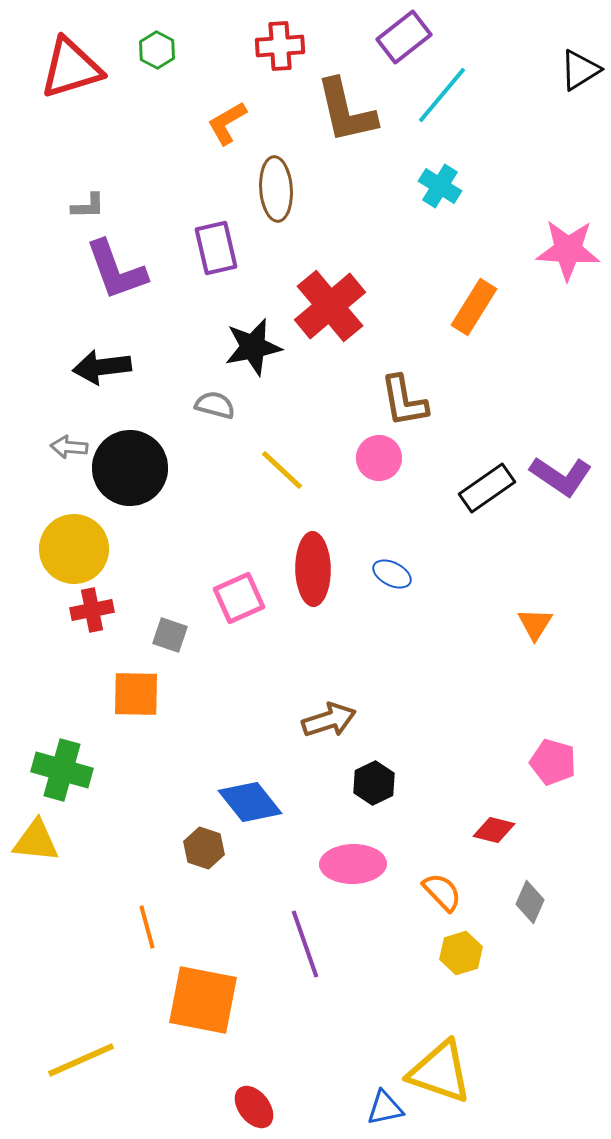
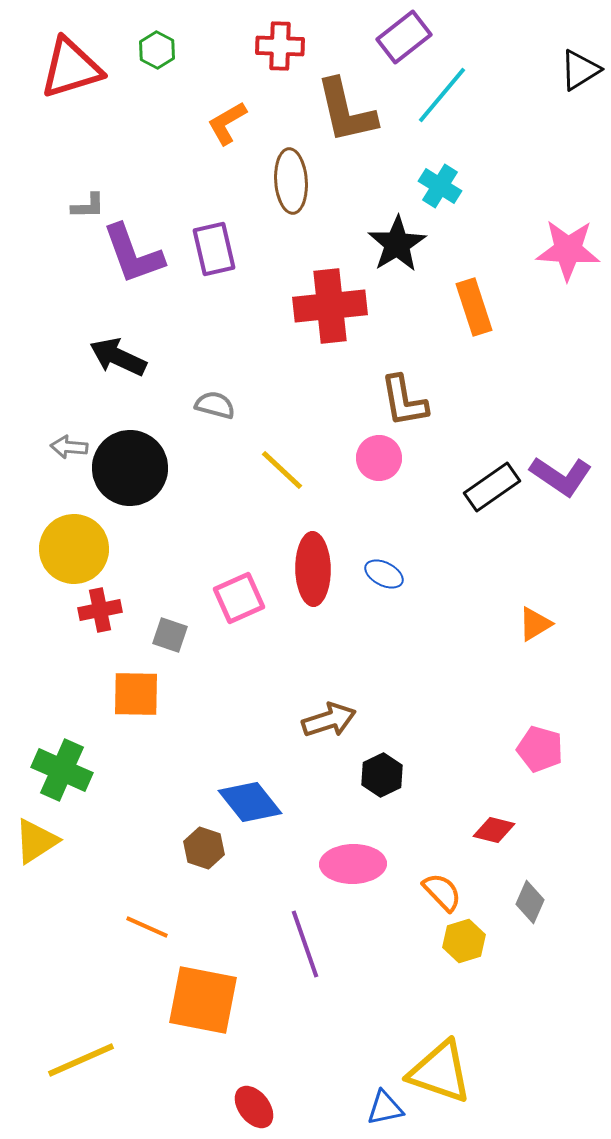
red cross at (280, 46): rotated 6 degrees clockwise
brown ellipse at (276, 189): moved 15 px right, 8 px up
purple rectangle at (216, 248): moved 2 px left, 1 px down
purple L-shape at (116, 270): moved 17 px right, 16 px up
red cross at (330, 306): rotated 34 degrees clockwise
orange rectangle at (474, 307): rotated 50 degrees counterclockwise
black star at (253, 347): moved 144 px right, 103 px up; rotated 20 degrees counterclockwise
black arrow at (102, 367): moved 16 px right, 10 px up; rotated 32 degrees clockwise
black rectangle at (487, 488): moved 5 px right, 1 px up
blue ellipse at (392, 574): moved 8 px left
red cross at (92, 610): moved 8 px right
orange triangle at (535, 624): rotated 27 degrees clockwise
pink pentagon at (553, 762): moved 13 px left, 13 px up
green cross at (62, 770): rotated 8 degrees clockwise
black hexagon at (374, 783): moved 8 px right, 8 px up
yellow triangle at (36, 841): rotated 39 degrees counterclockwise
orange line at (147, 927): rotated 51 degrees counterclockwise
yellow hexagon at (461, 953): moved 3 px right, 12 px up
